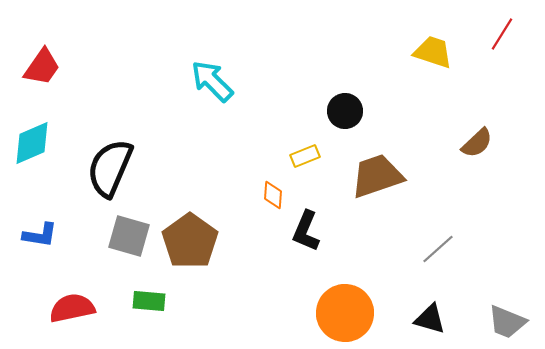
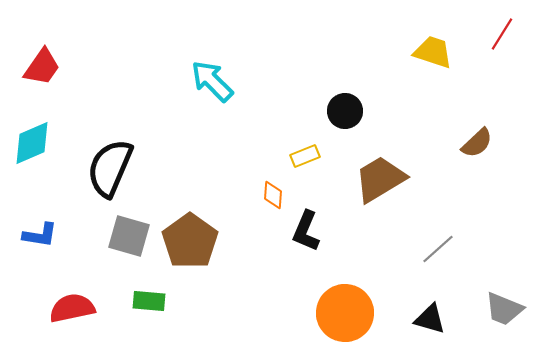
brown trapezoid: moved 3 px right, 3 px down; rotated 12 degrees counterclockwise
gray trapezoid: moved 3 px left, 13 px up
